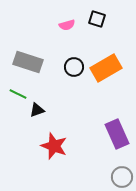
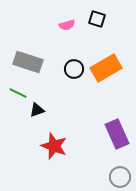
black circle: moved 2 px down
green line: moved 1 px up
gray circle: moved 2 px left
